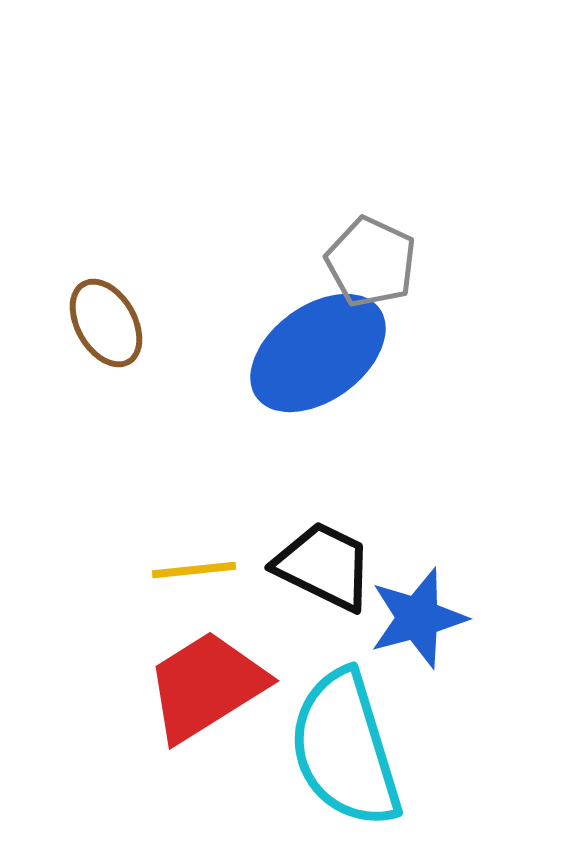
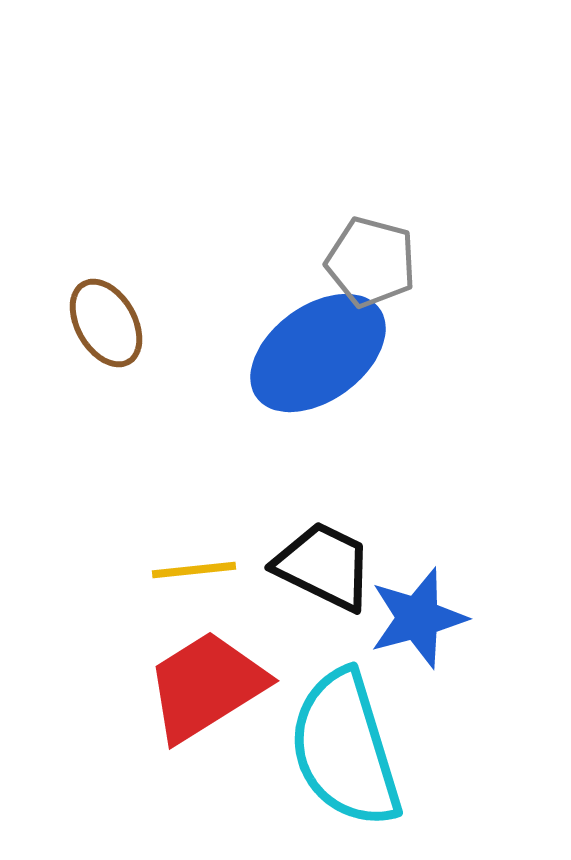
gray pentagon: rotated 10 degrees counterclockwise
